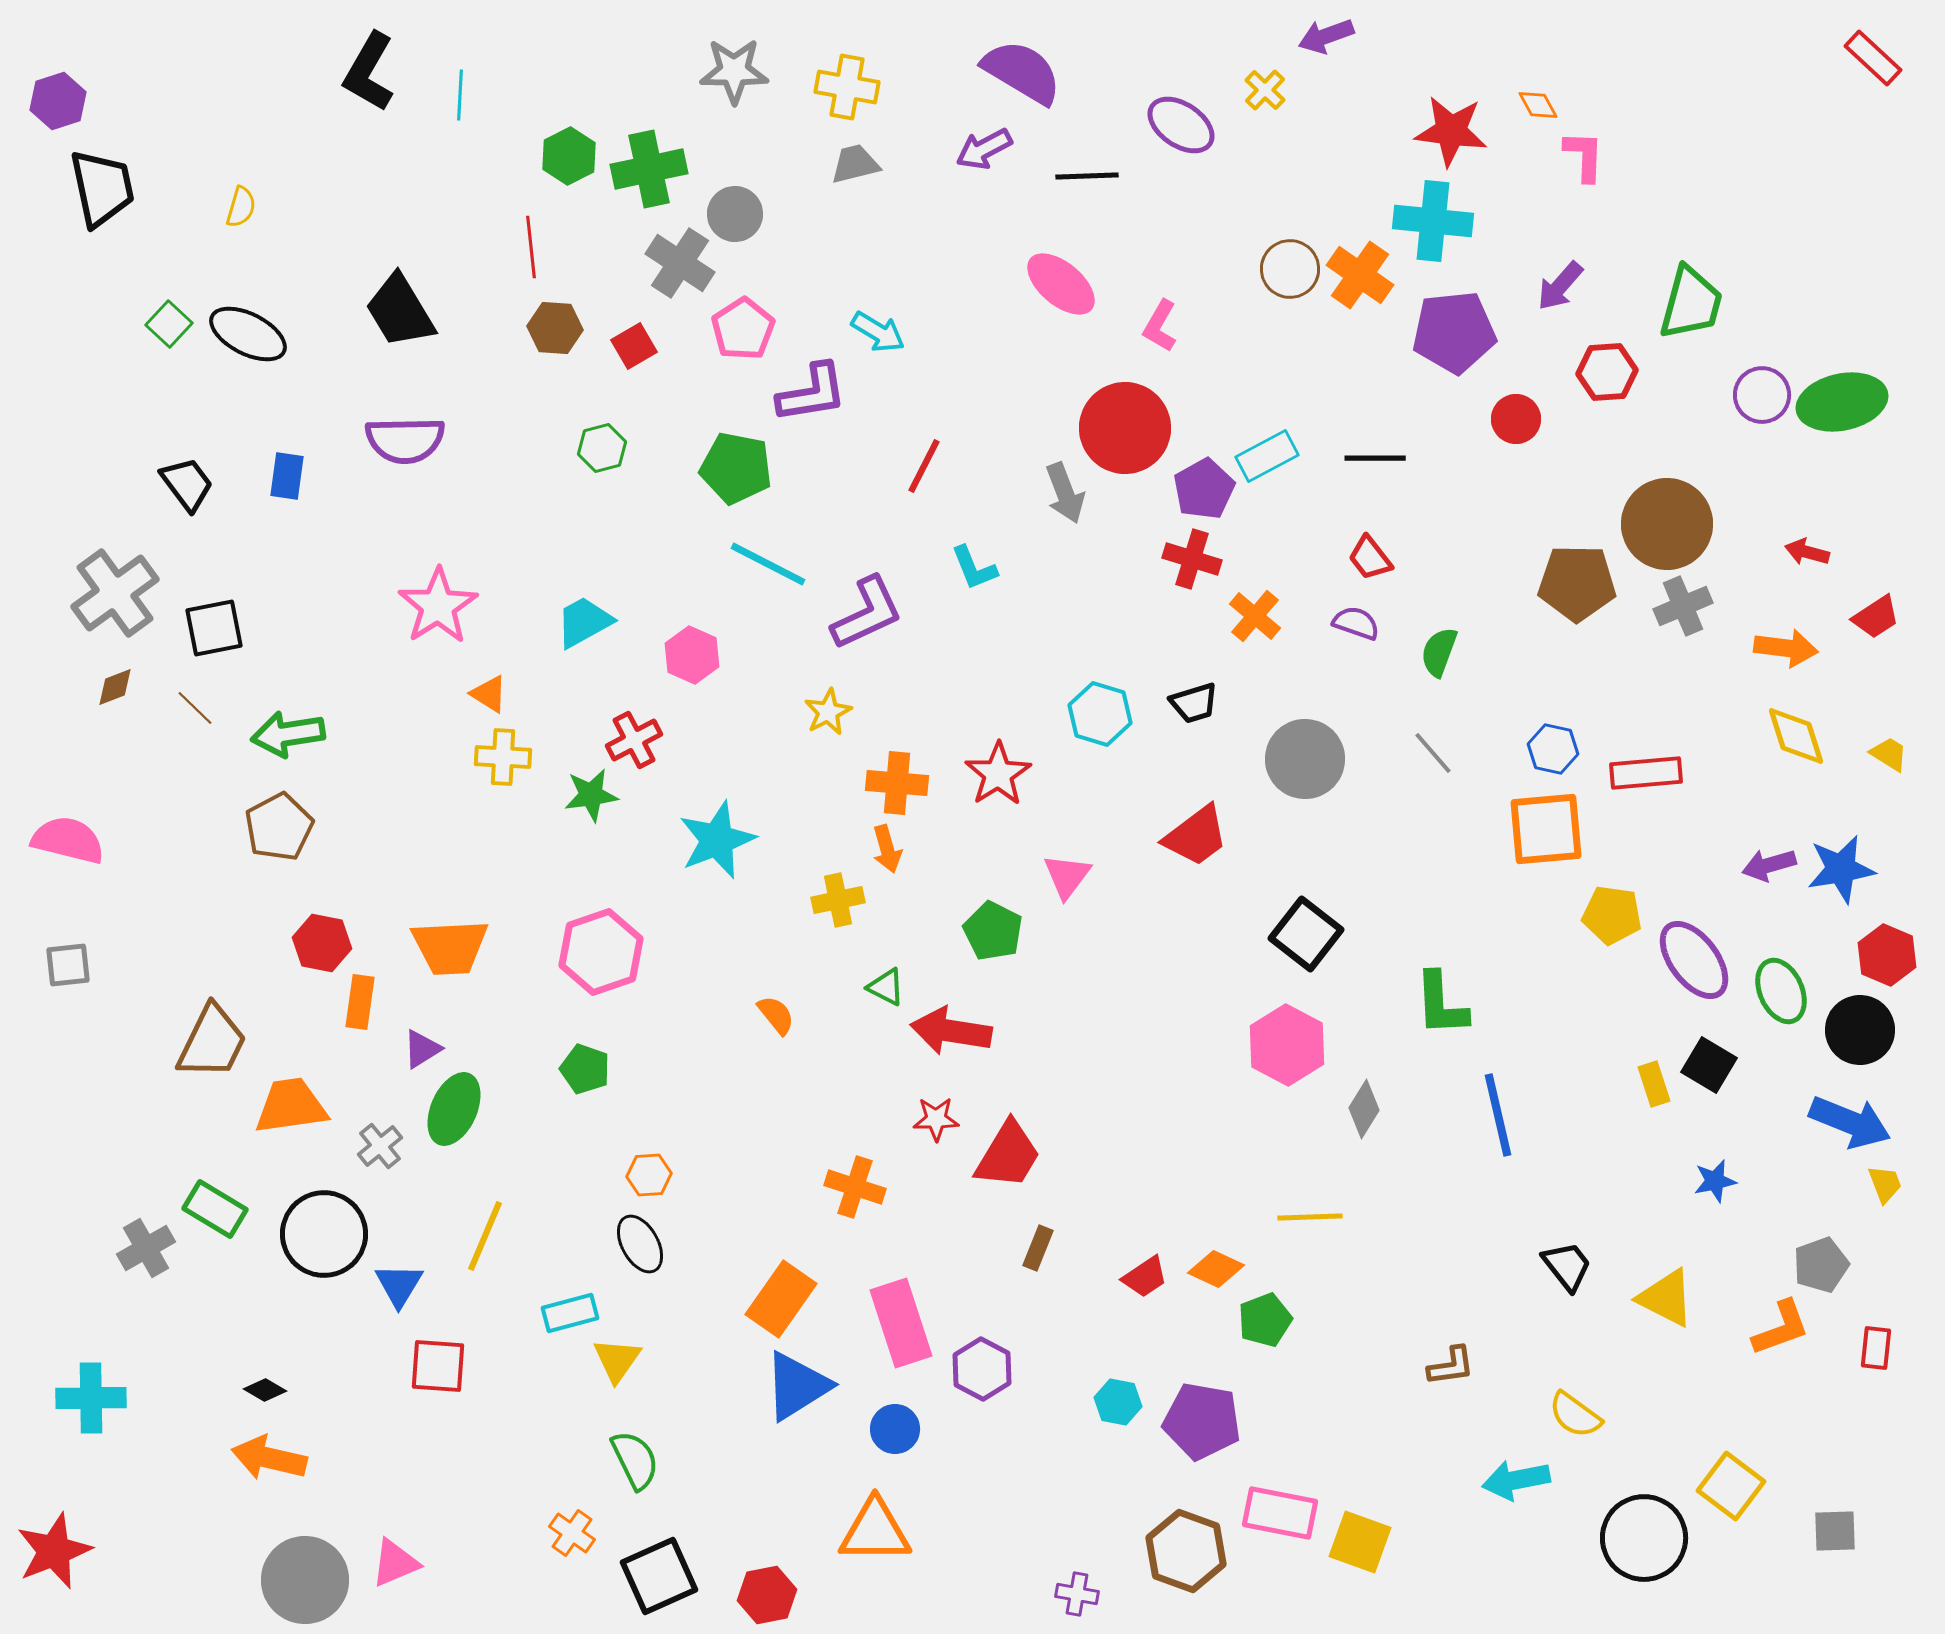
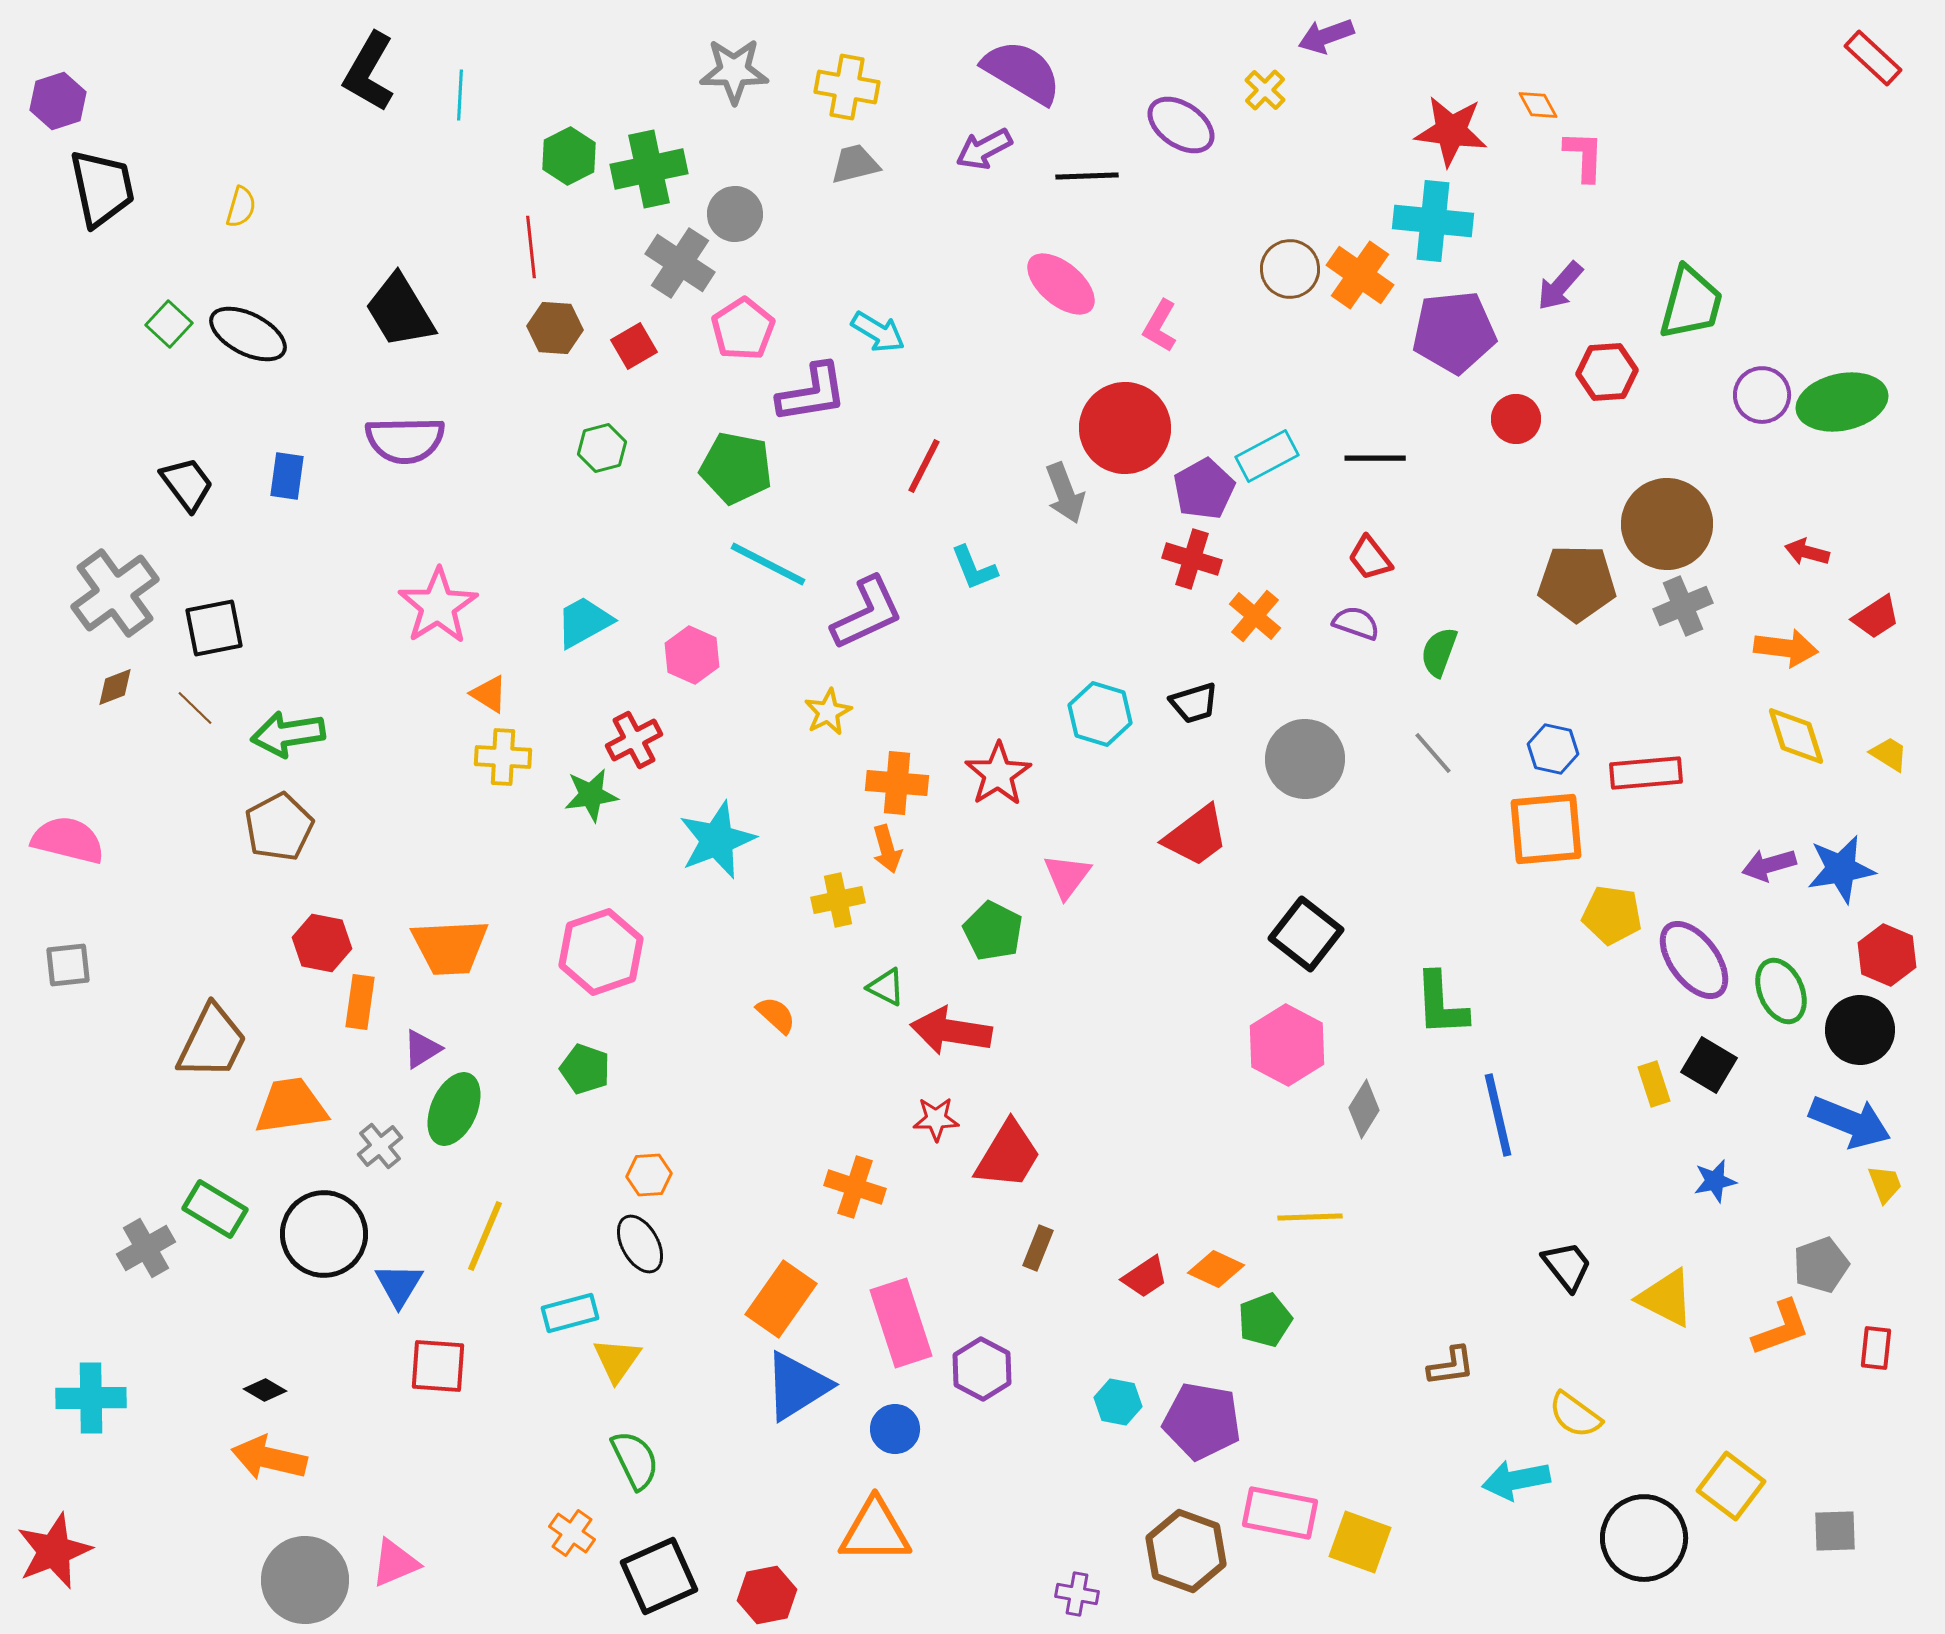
orange semicircle at (776, 1015): rotated 9 degrees counterclockwise
